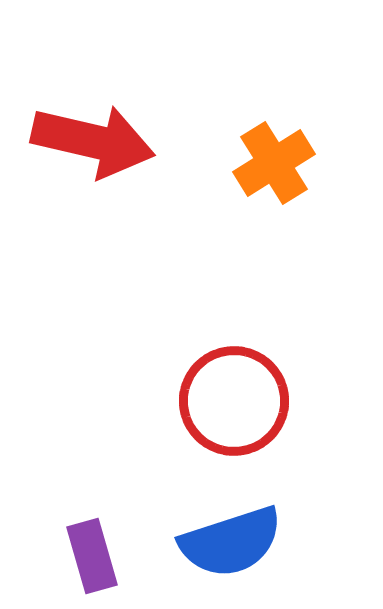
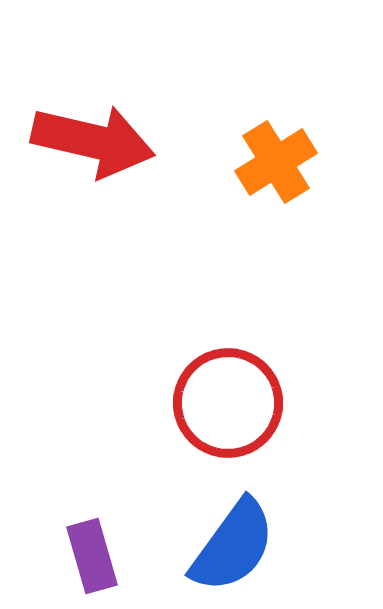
orange cross: moved 2 px right, 1 px up
red circle: moved 6 px left, 2 px down
blue semicircle: moved 2 px right, 4 px down; rotated 36 degrees counterclockwise
